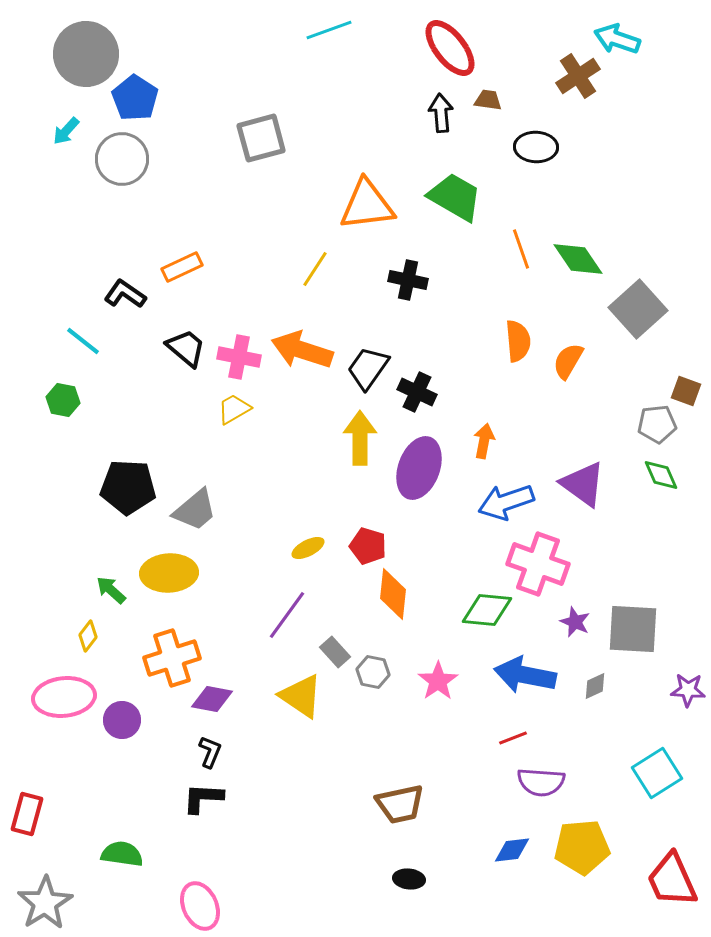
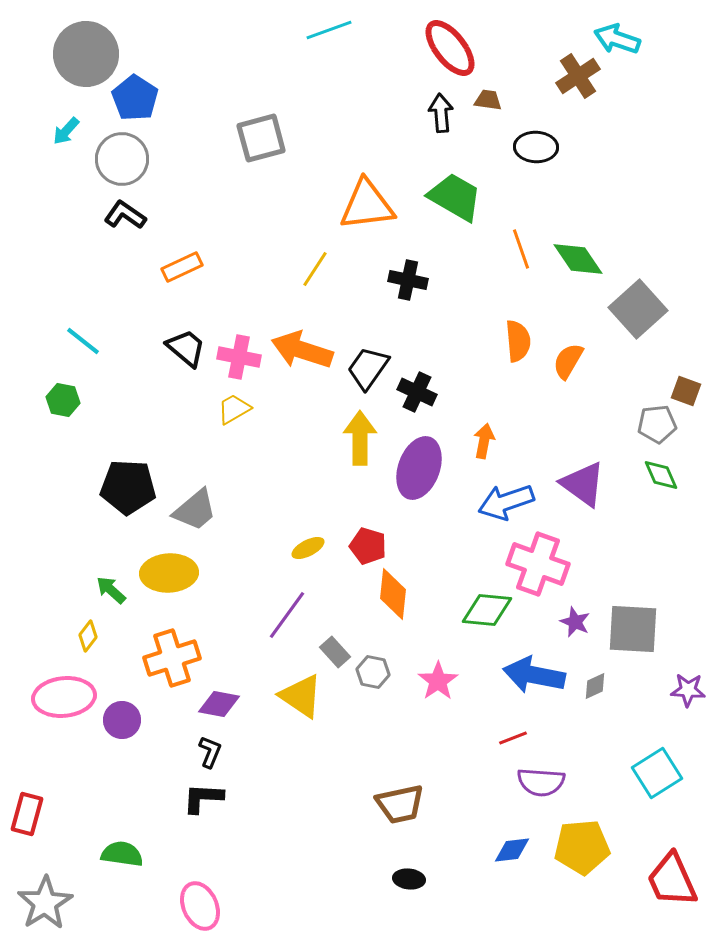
black L-shape at (125, 294): moved 79 px up
blue arrow at (525, 675): moved 9 px right
purple diamond at (212, 699): moved 7 px right, 5 px down
